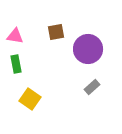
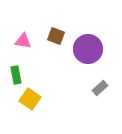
brown square: moved 4 px down; rotated 30 degrees clockwise
pink triangle: moved 8 px right, 5 px down
green rectangle: moved 11 px down
gray rectangle: moved 8 px right, 1 px down
